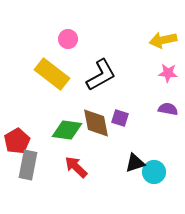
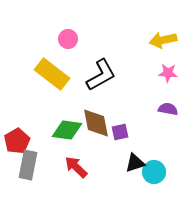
purple square: moved 14 px down; rotated 30 degrees counterclockwise
